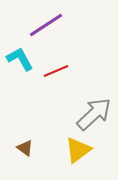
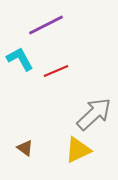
purple line: rotated 6 degrees clockwise
yellow triangle: rotated 12 degrees clockwise
